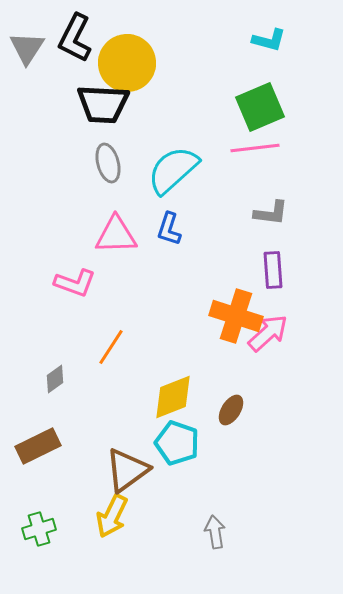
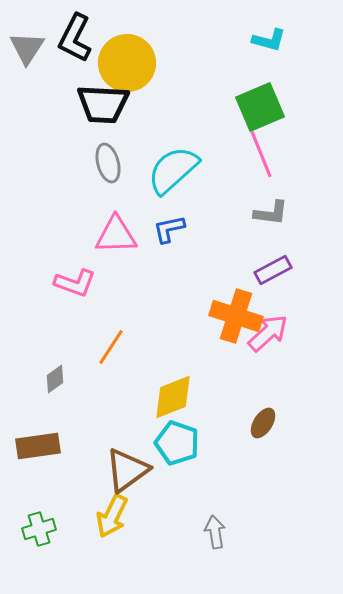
pink line: moved 6 px right, 6 px down; rotated 75 degrees clockwise
blue L-shape: rotated 60 degrees clockwise
purple rectangle: rotated 66 degrees clockwise
brown ellipse: moved 32 px right, 13 px down
brown rectangle: rotated 18 degrees clockwise
